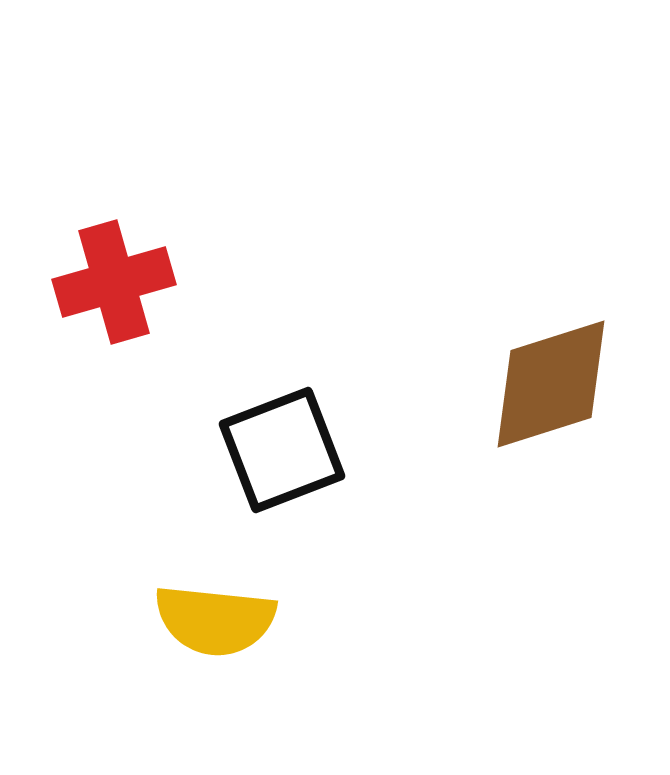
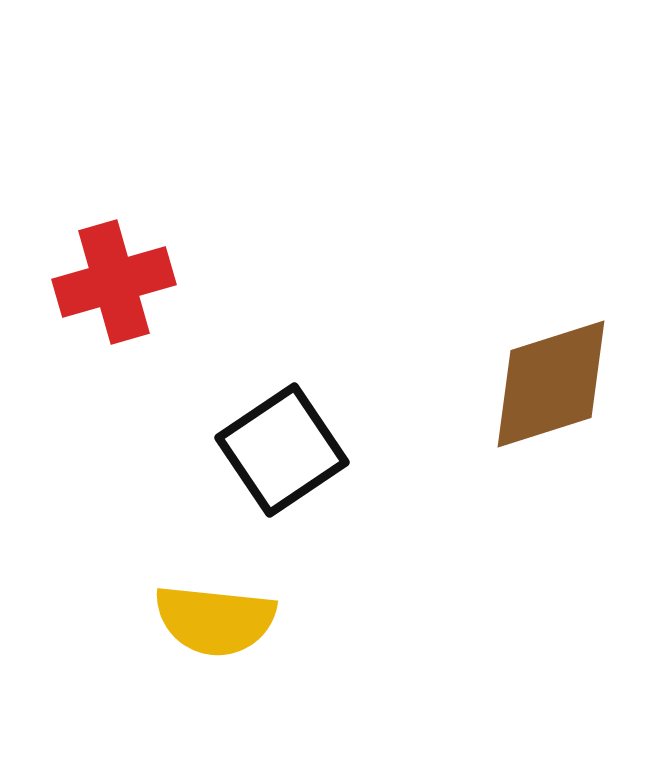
black square: rotated 13 degrees counterclockwise
